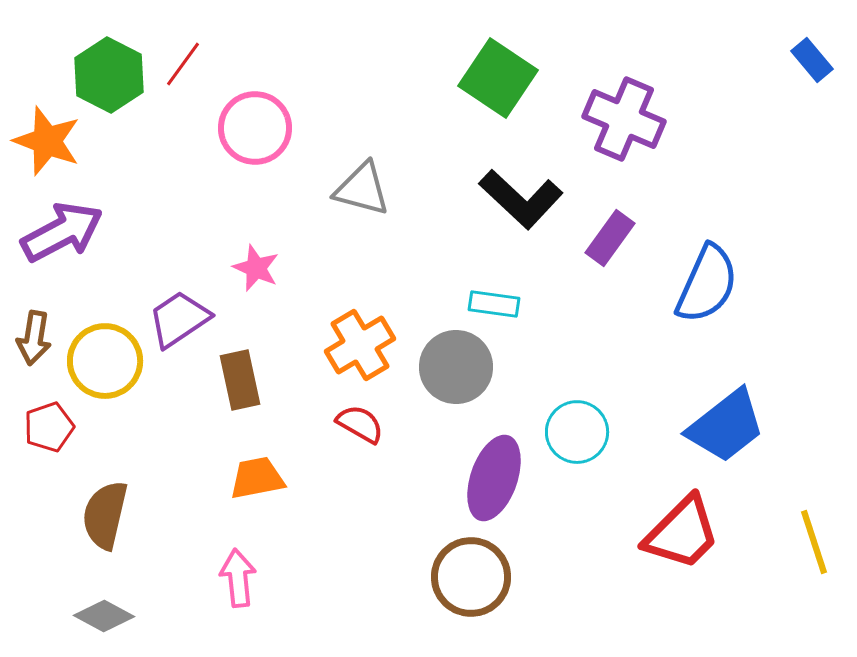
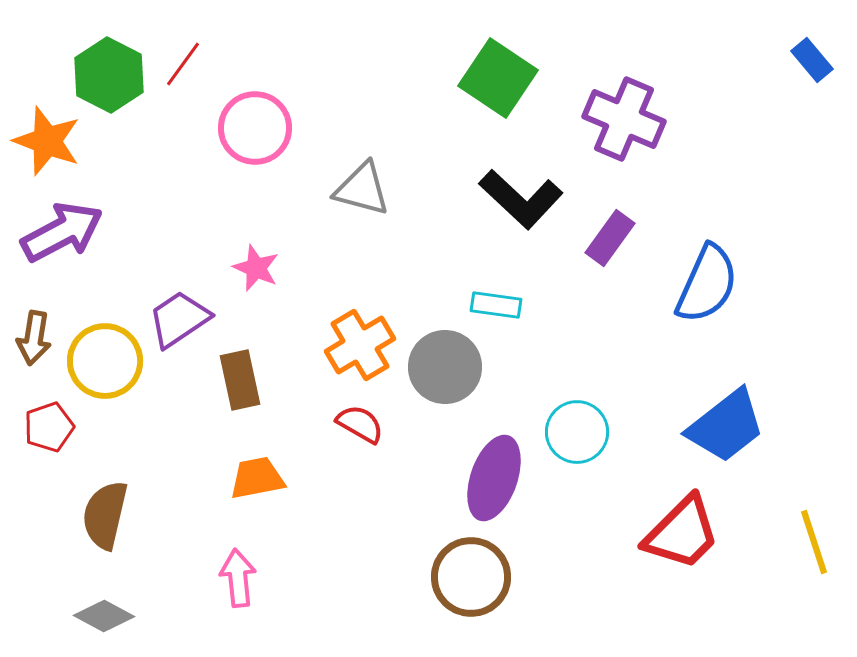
cyan rectangle: moved 2 px right, 1 px down
gray circle: moved 11 px left
